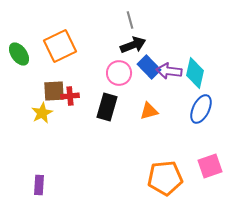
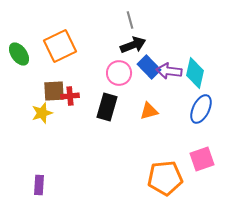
yellow star: rotated 10 degrees clockwise
pink square: moved 8 px left, 7 px up
